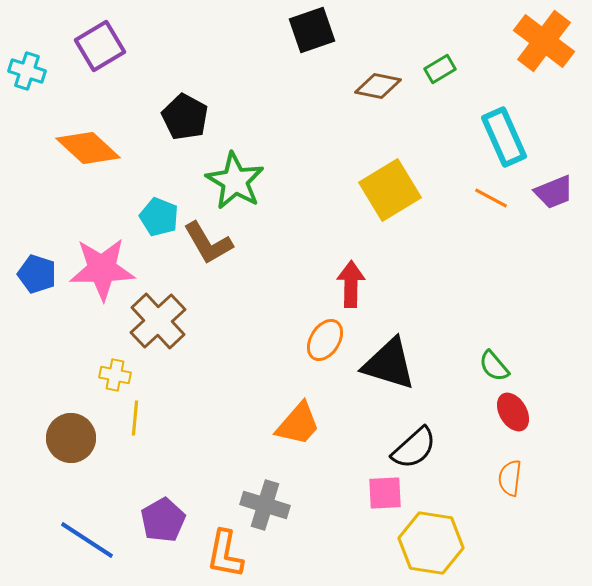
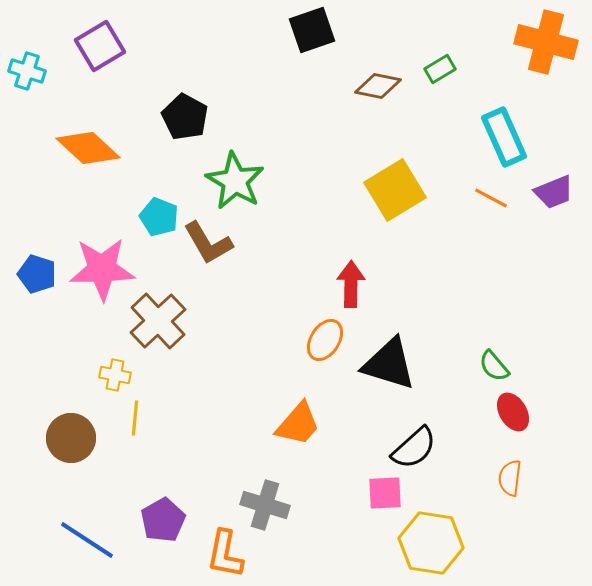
orange cross: moved 2 px right, 1 px down; rotated 22 degrees counterclockwise
yellow square: moved 5 px right
